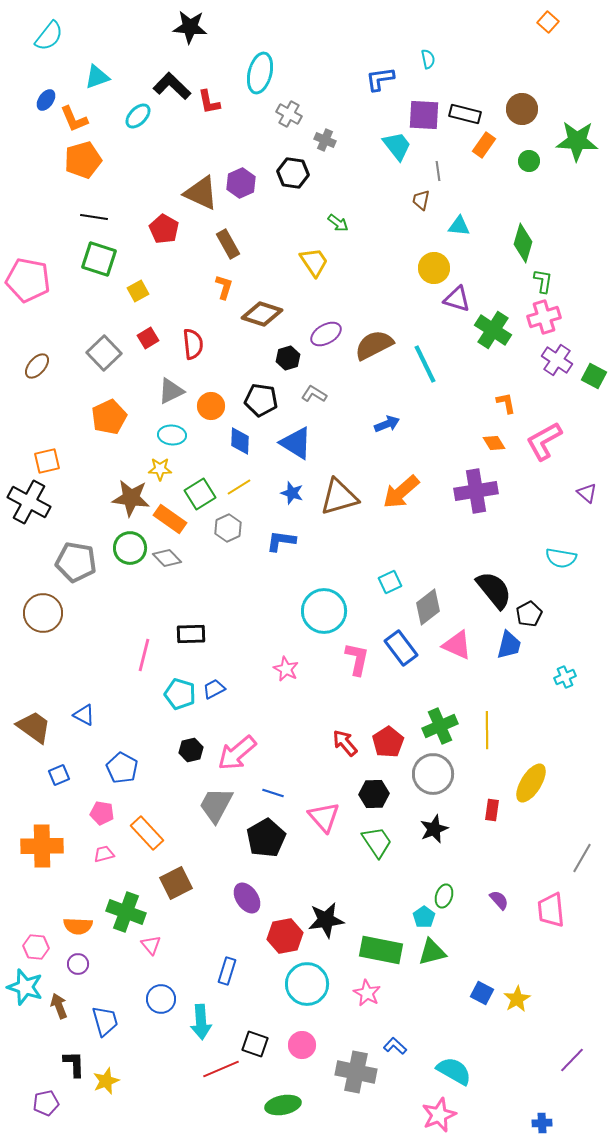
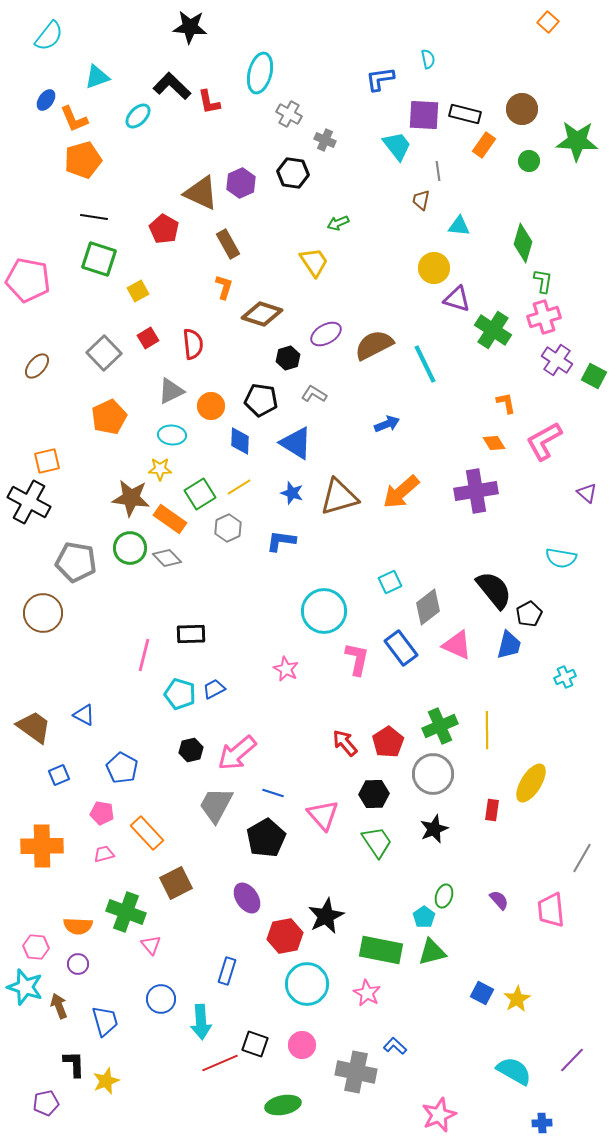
green arrow at (338, 223): rotated 120 degrees clockwise
pink triangle at (324, 817): moved 1 px left, 2 px up
black star at (326, 920): moved 4 px up; rotated 18 degrees counterclockwise
red line at (221, 1069): moved 1 px left, 6 px up
cyan semicircle at (454, 1071): moved 60 px right
